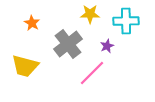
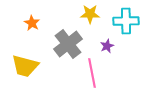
pink line: rotated 56 degrees counterclockwise
